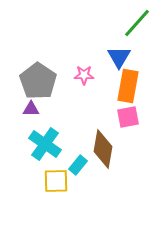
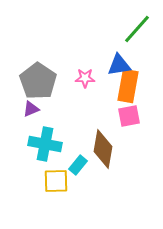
green line: moved 6 px down
blue triangle: moved 8 px down; rotated 50 degrees clockwise
pink star: moved 1 px right, 3 px down
purple triangle: rotated 24 degrees counterclockwise
pink square: moved 1 px right, 1 px up
cyan cross: rotated 24 degrees counterclockwise
